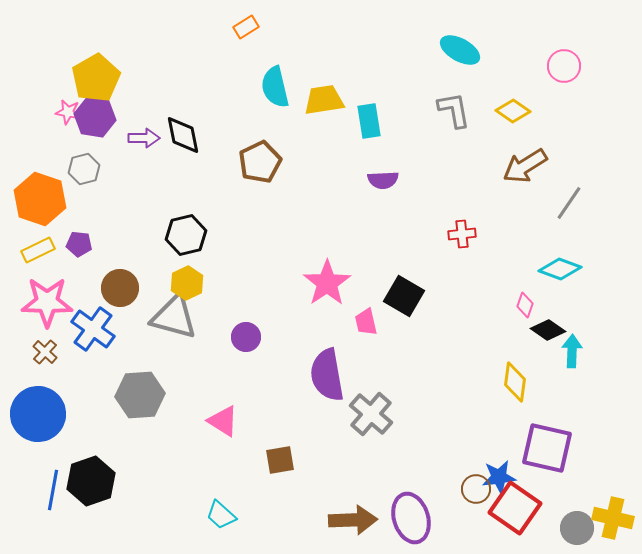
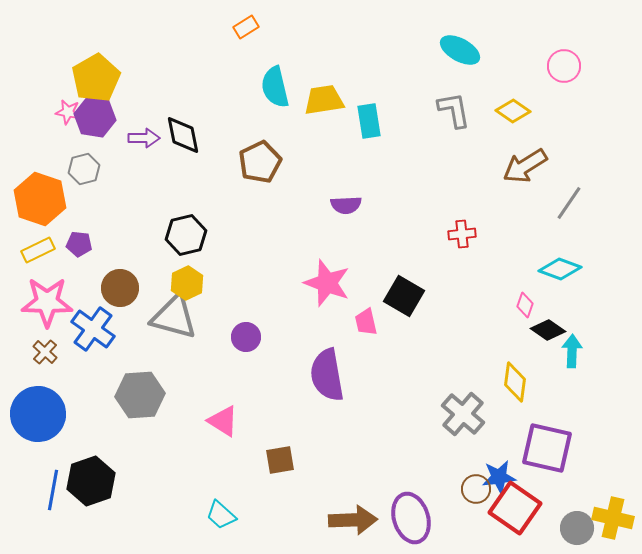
purple semicircle at (383, 180): moved 37 px left, 25 px down
pink star at (327, 283): rotated 18 degrees counterclockwise
gray cross at (371, 414): moved 92 px right
